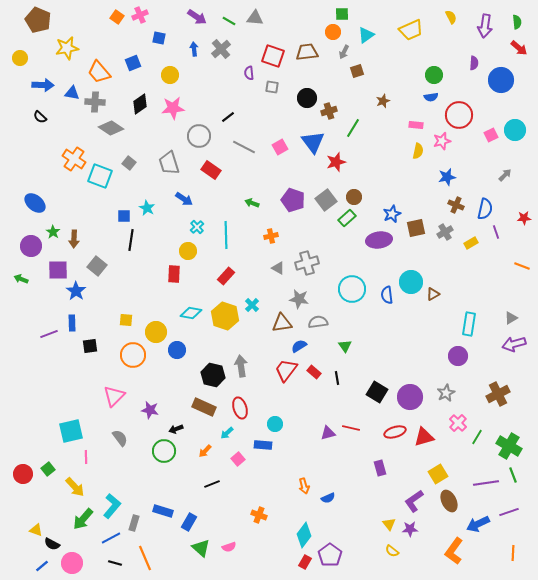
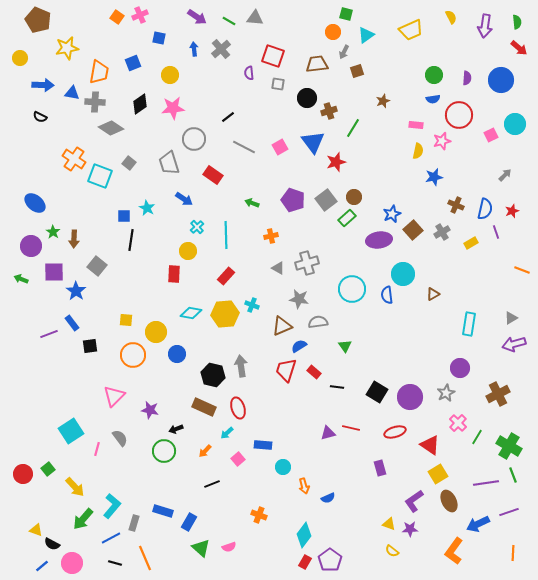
green square at (342, 14): moved 4 px right; rotated 16 degrees clockwise
brown trapezoid at (307, 52): moved 10 px right, 12 px down
purple semicircle at (474, 63): moved 7 px left, 15 px down
orange trapezoid at (99, 72): rotated 130 degrees counterclockwise
gray square at (272, 87): moved 6 px right, 3 px up
blue semicircle at (431, 97): moved 2 px right, 2 px down
black semicircle at (40, 117): rotated 16 degrees counterclockwise
cyan circle at (515, 130): moved 6 px up
gray circle at (199, 136): moved 5 px left, 3 px down
red rectangle at (211, 170): moved 2 px right, 5 px down
blue star at (447, 177): moved 13 px left
red star at (524, 218): moved 12 px left, 7 px up; rotated 16 degrees counterclockwise
brown square at (416, 228): moved 3 px left, 2 px down; rotated 30 degrees counterclockwise
gray cross at (445, 232): moved 3 px left
orange line at (522, 266): moved 4 px down
purple square at (58, 270): moved 4 px left, 2 px down
cyan circle at (411, 282): moved 8 px left, 8 px up
cyan cross at (252, 305): rotated 24 degrees counterclockwise
yellow hexagon at (225, 316): moved 2 px up; rotated 24 degrees counterclockwise
blue rectangle at (72, 323): rotated 35 degrees counterclockwise
brown triangle at (282, 323): moved 3 px down; rotated 15 degrees counterclockwise
blue circle at (177, 350): moved 4 px down
purple circle at (458, 356): moved 2 px right, 12 px down
red trapezoid at (286, 370): rotated 20 degrees counterclockwise
black line at (337, 378): moved 9 px down; rotated 72 degrees counterclockwise
red ellipse at (240, 408): moved 2 px left
cyan circle at (275, 424): moved 8 px right, 43 px down
cyan square at (71, 431): rotated 20 degrees counterclockwise
red triangle at (424, 437): moved 6 px right, 8 px down; rotated 50 degrees clockwise
pink line at (86, 457): moved 11 px right, 8 px up; rotated 16 degrees clockwise
yellow triangle at (389, 524): rotated 32 degrees counterclockwise
purple pentagon at (330, 555): moved 5 px down
